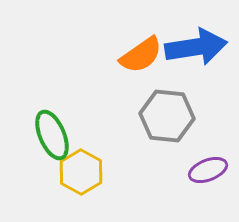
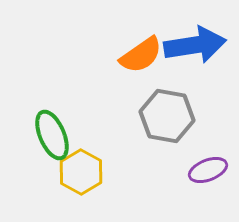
blue arrow: moved 1 px left, 2 px up
gray hexagon: rotated 4 degrees clockwise
